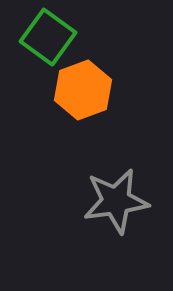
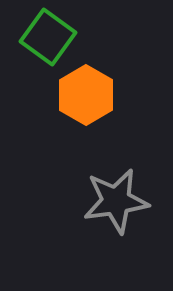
orange hexagon: moved 3 px right, 5 px down; rotated 10 degrees counterclockwise
